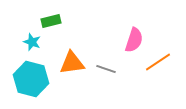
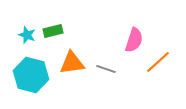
green rectangle: moved 2 px right, 10 px down
cyan star: moved 5 px left, 7 px up
orange line: rotated 8 degrees counterclockwise
cyan hexagon: moved 4 px up
